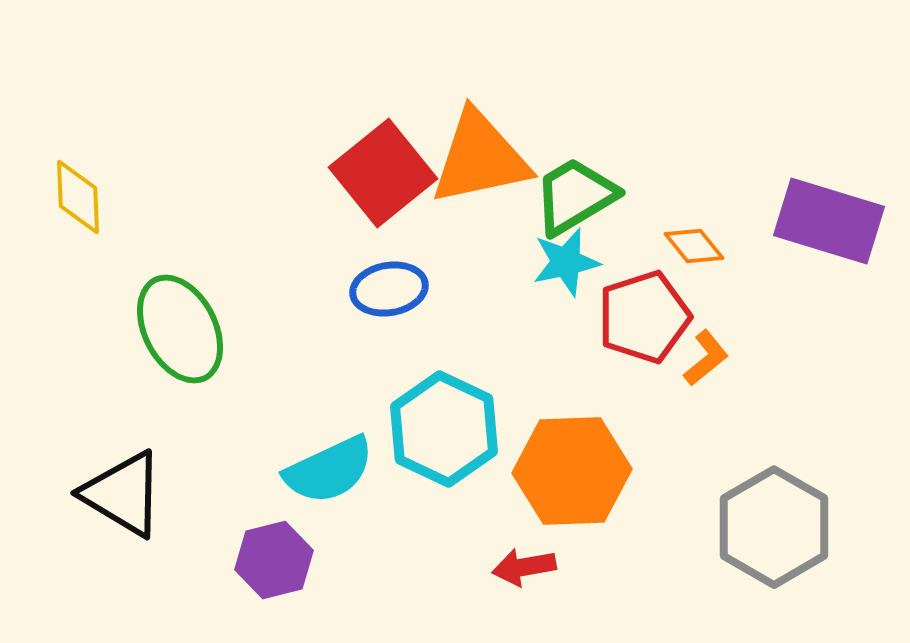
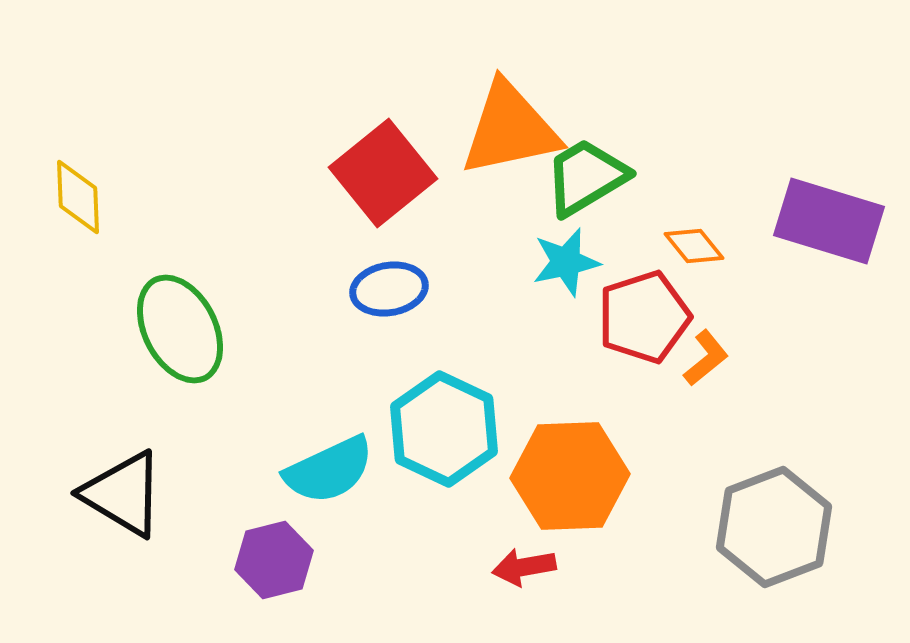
orange triangle: moved 30 px right, 29 px up
green trapezoid: moved 11 px right, 19 px up
orange hexagon: moved 2 px left, 5 px down
gray hexagon: rotated 9 degrees clockwise
